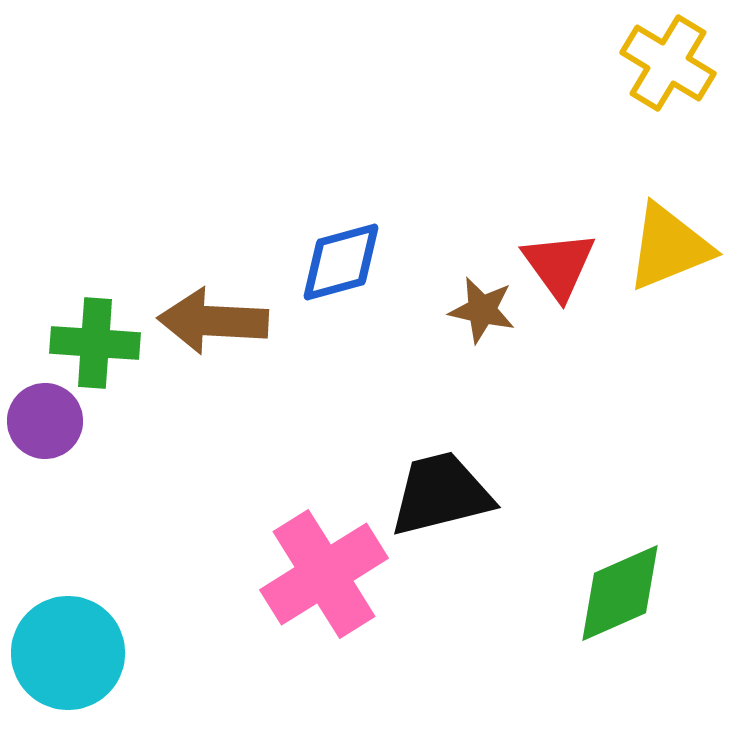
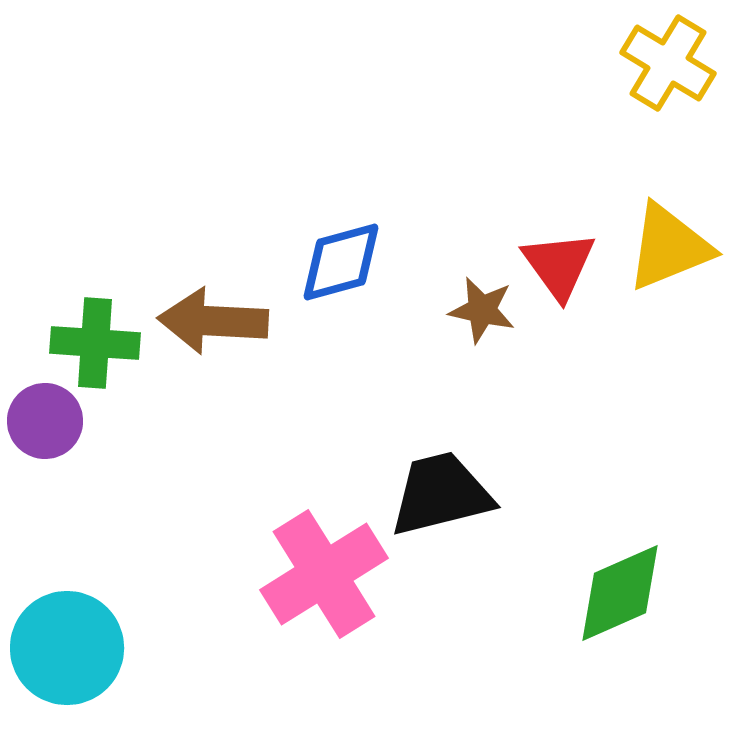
cyan circle: moved 1 px left, 5 px up
